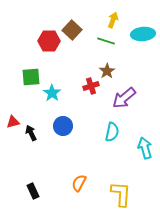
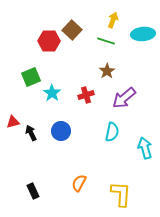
green square: rotated 18 degrees counterclockwise
red cross: moved 5 px left, 9 px down
blue circle: moved 2 px left, 5 px down
